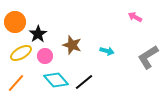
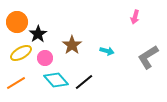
pink arrow: rotated 104 degrees counterclockwise
orange circle: moved 2 px right
brown star: rotated 18 degrees clockwise
pink circle: moved 2 px down
orange line: rotated 18 degrees clockwise
